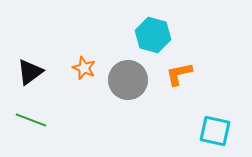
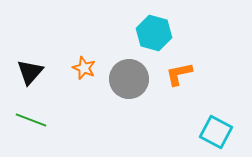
cyan hexagon: moved 1 px right, 2 px up
black triangle: rotated 12 degrees counterclockwise
gray circle: moved 1 px right, 1 px up
cyan square: moved 1 px right, 1 px down; rotated 16 degrees clockwise
